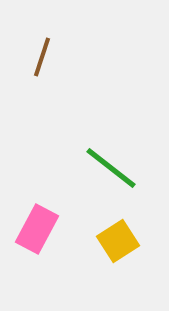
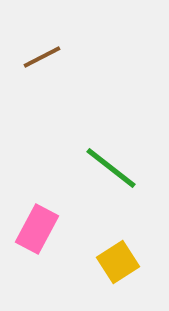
brown line: rotated 45 degrees clockwise
yellow square: moved 21 px down
